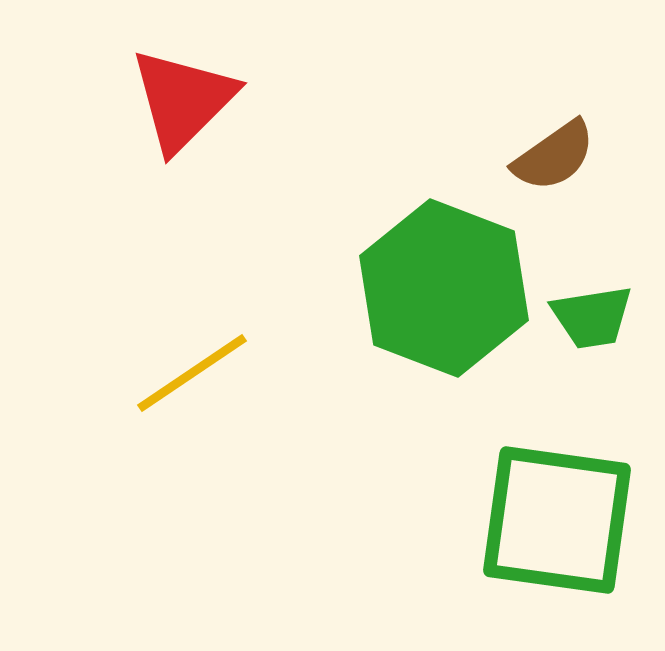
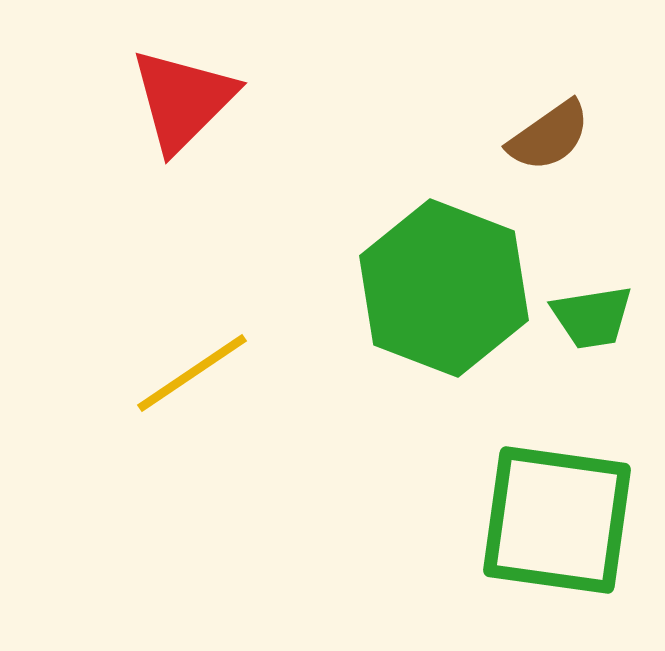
brown semicircle: moved 5 px left, 20 px up
